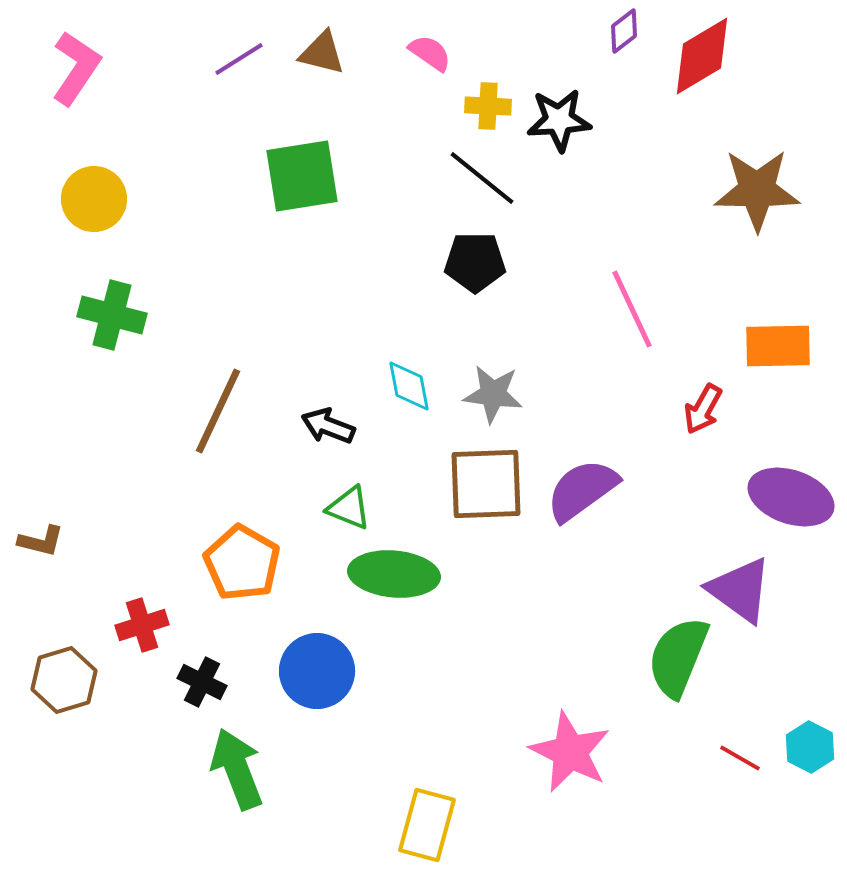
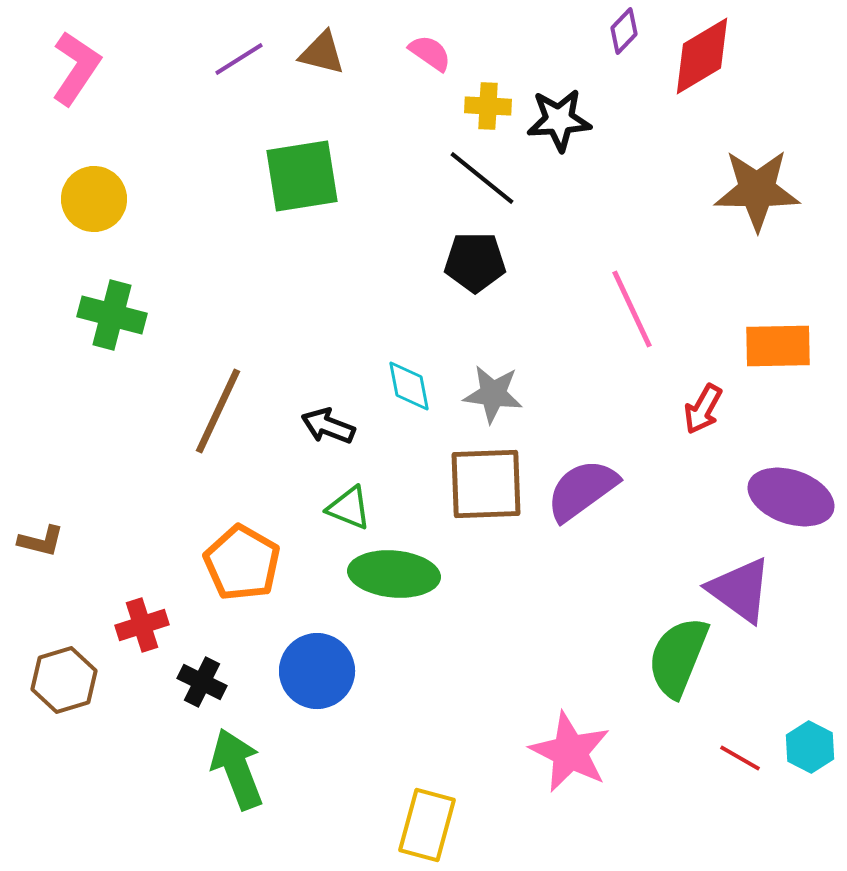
purple diamond: rotated 9 degrees counterclockwise
